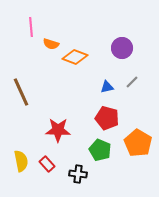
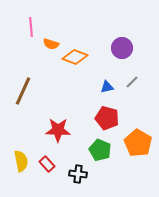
brown line: moved 2 px right, 1 px up; rotated 48 degrees clockwise
